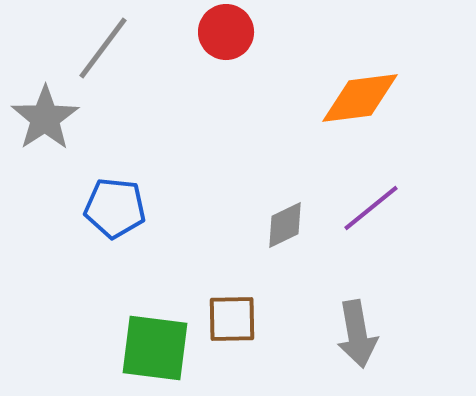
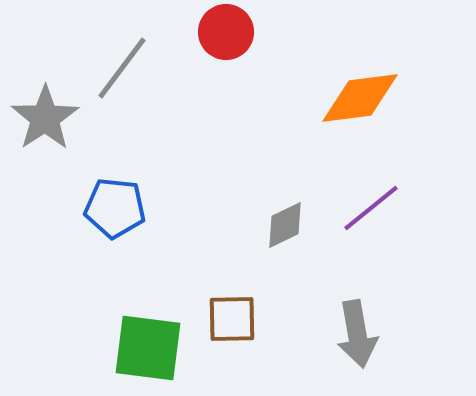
gray line: moved 19 px right, 20 px down
green square: moved 7 px left
